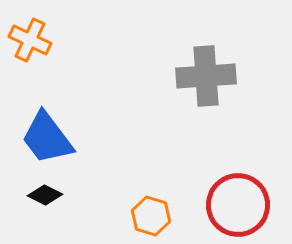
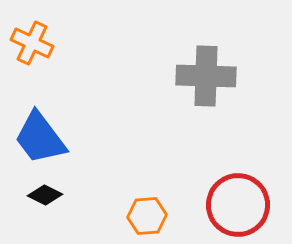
orange cross: moved 2 px right, 3 px down
gray cross: rotated 6 degrees clockwise
blue trapezoid: moved 7 px left
orange hexagon: moved 4 px left; rotated 21 degrees counterclockwise
